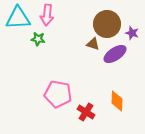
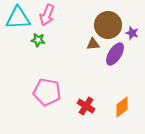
pink arrow: rotated 15 degrees clockwise
brown circle: moved 1 px right, 1 px down
green star: moved 1 px down
brown triangle: rotated 24 degrees counterclockwise
purple ellipse: rotated 25 degrees counterclockwise
pink pentagon: moved 11 px left, 2 px up
orange diamond: moved 5 px right, 6 px down; rotated 50 degrees clockwise
red cross: moved 6 px up
